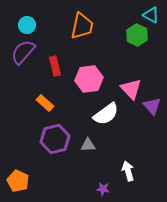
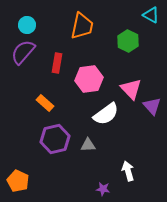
green hexagon: moved 9 px left, 6 px down
red rectangle: moved 2 px right, 3 px up; rotated 24 degrees clockwise
